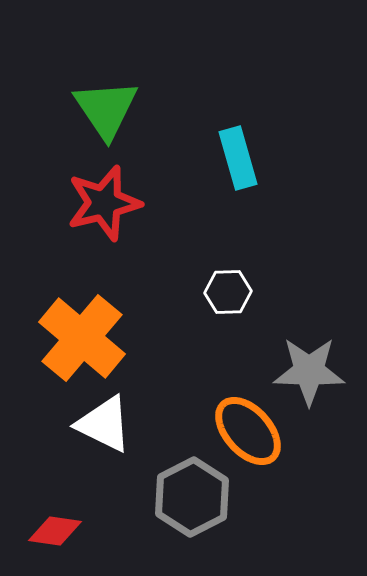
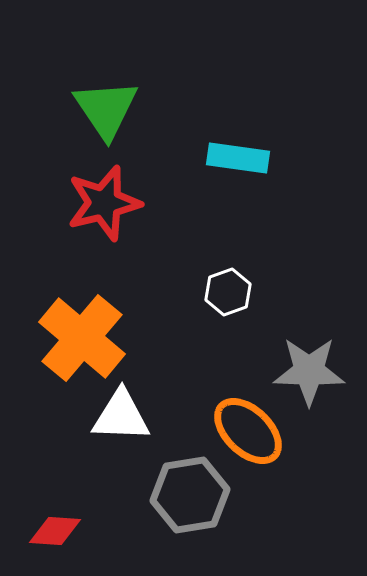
cyan rectangle: rotated 66 degrees counterclockwise
white hexagon: rotated 18 degrees counterclockwise
white triangle: moved 17 px right, 8 px up; rotated 24 degrees counterclockwise
orange ellipse: rotated 4 degrees counterclockwise
gray hexagon: moved 2 px left, 2 px up; rotated 18 degrees clockwise
red diamond: rotated 4 degrees counterclockwise
